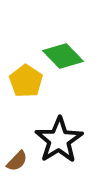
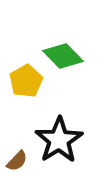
yellow pentagon: rotated 8 degrees clockwise
